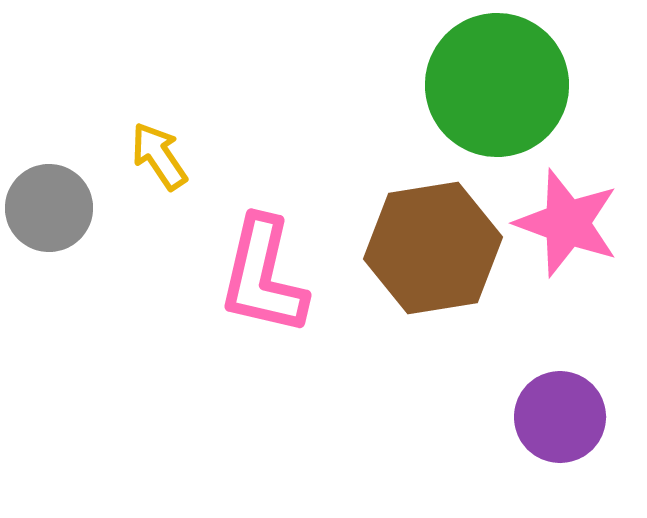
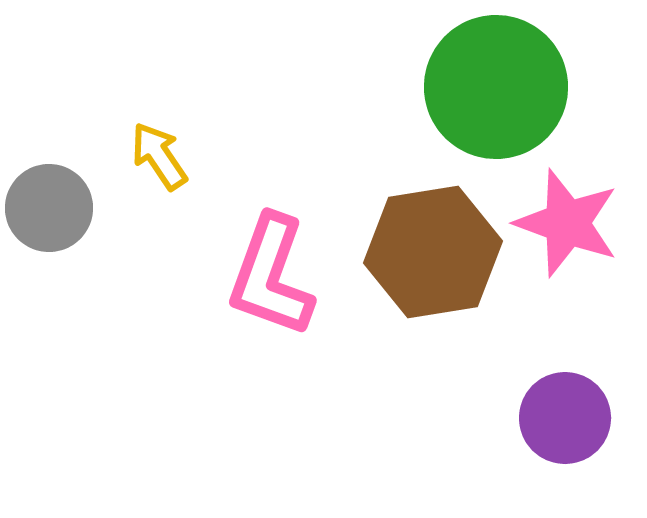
green circle: moved 1 px left, 2 px down
brown hexagon: moved 4 px down
pink L-shape: moved 8 px right; rotated 7 degrees clockwise
purple circle: moved 5 px right, 1 px down
